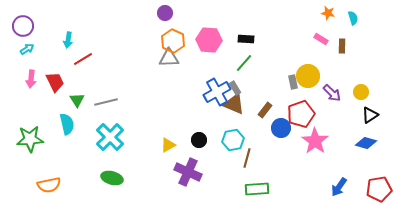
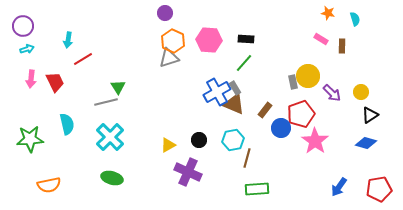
cyan semicircle at (353, 18): moved 2 px right, 1 px down
cyan arrow at (27, 49): rotated 16 degrees clockwise
gray triangle at (169, 58): rotated 15 degrees counterclockwise
green triangle at (77, 100): moved 41 px right, 13 px up
